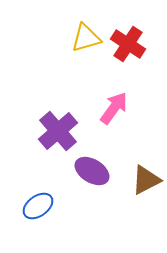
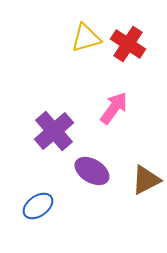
purple cross: moved 4 px left
